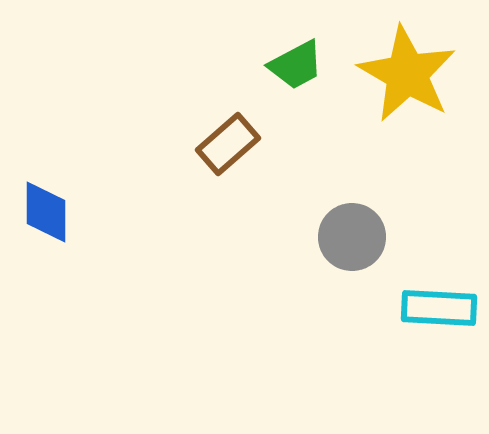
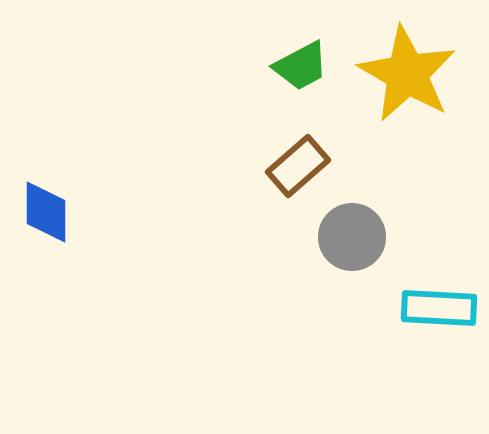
green trapezoid: moved 5 px right, 1 px down
brown rectangle: moved 70 px right, 22 px down
